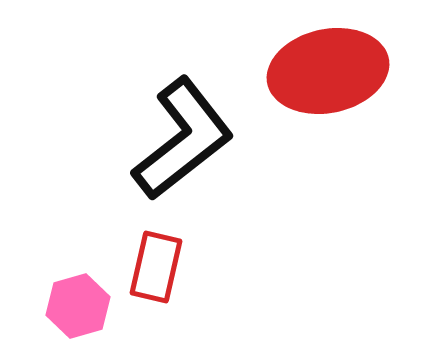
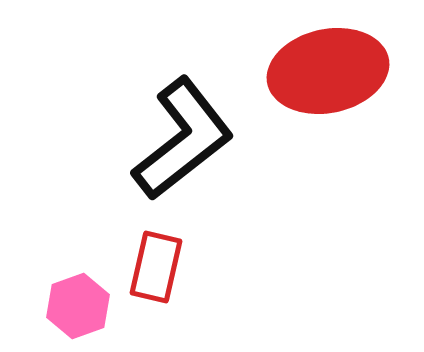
pink hexagon: rotated 4 degrees counterclockwise
